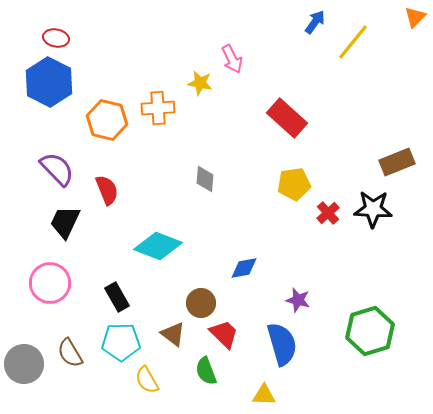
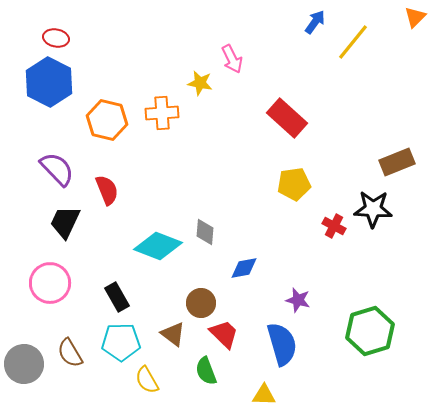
orange cross: moved 4 px right, 5 px down
gray diamond: moved 53 px down
red cross: moved 6 px right, 13 px down; rotated 20 degrees counterclockwise
